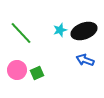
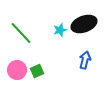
black ellipse: moved 7 px up
blue arrow: rotated 84 degrees clockwise
green square: moved 2 px up
